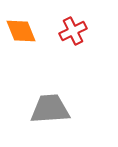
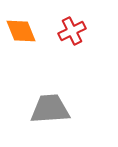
red cross: moved 1 px left
